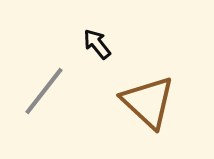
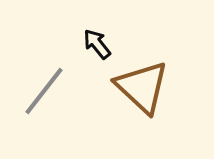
brown triangle: moved 6 px left, 15 px up
